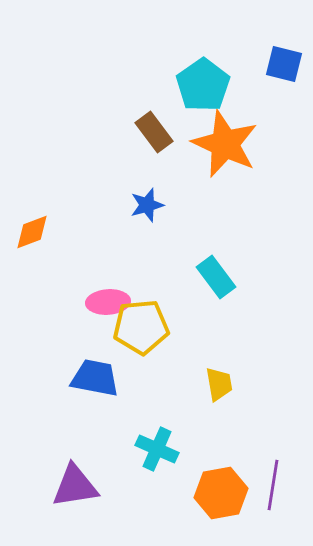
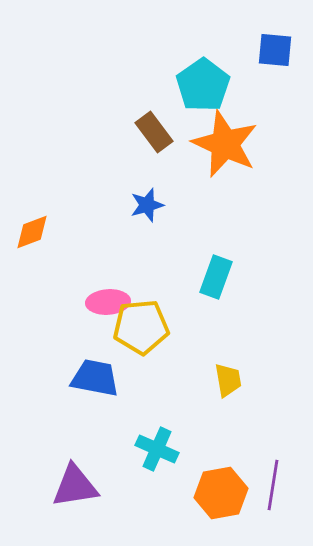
blue square: moved 9 px left, 14 px up; rotated 9 degrees counterclockwise
cyan rectangle: rotated 57 degrees clockwise
yellow trapezoid: moved 9 px right, 4 px up
